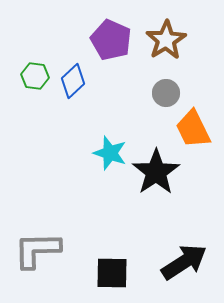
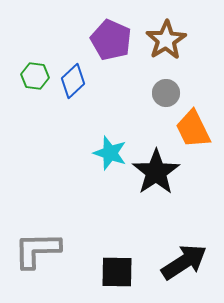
black square: moved 5 px right, 1 px up
